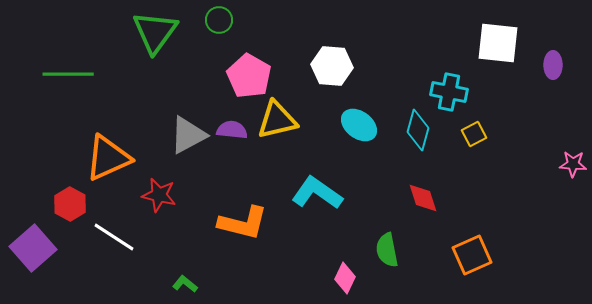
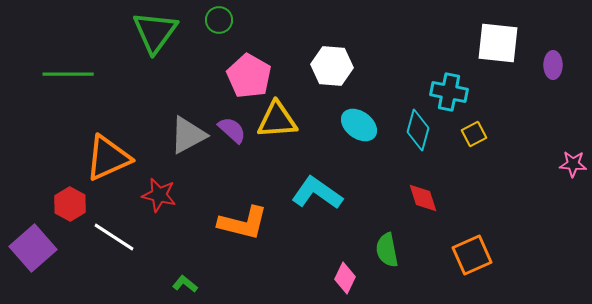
yellow triangle: rotated 9 degrees clockwise
purple semicircle: rotated 36 degrees clockwise
